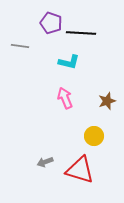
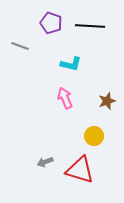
black line: moved 9 px right, 7 px up
gray line: rotated 12 degrees clockwise
cyan L-shape: moved 2 px right, 2 px down
